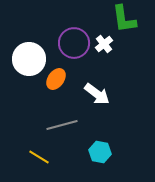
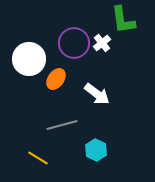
green L-shape: moved 1 px left, 1 px down
white cross: moved 2 px left, 1 px up
cyan hexagon: moved 4 px left, 2 px up; rotated 15 degrees clockwise
yellow line: moved 1 px left, 1 px down
